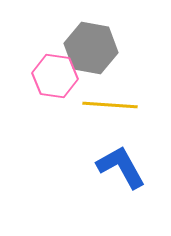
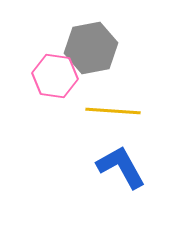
gray hexagon: rotated 21 degrees counterclockwise
yellow line: moved 3 px right, 6 px down
